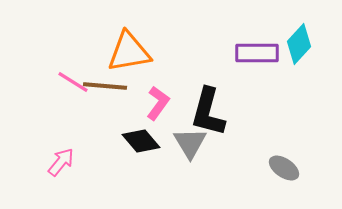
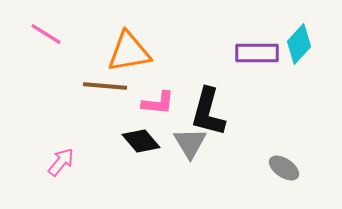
pink line: moved 27 px left, 48 px up
pink L-shape: rotated 60 degrees clockwise
